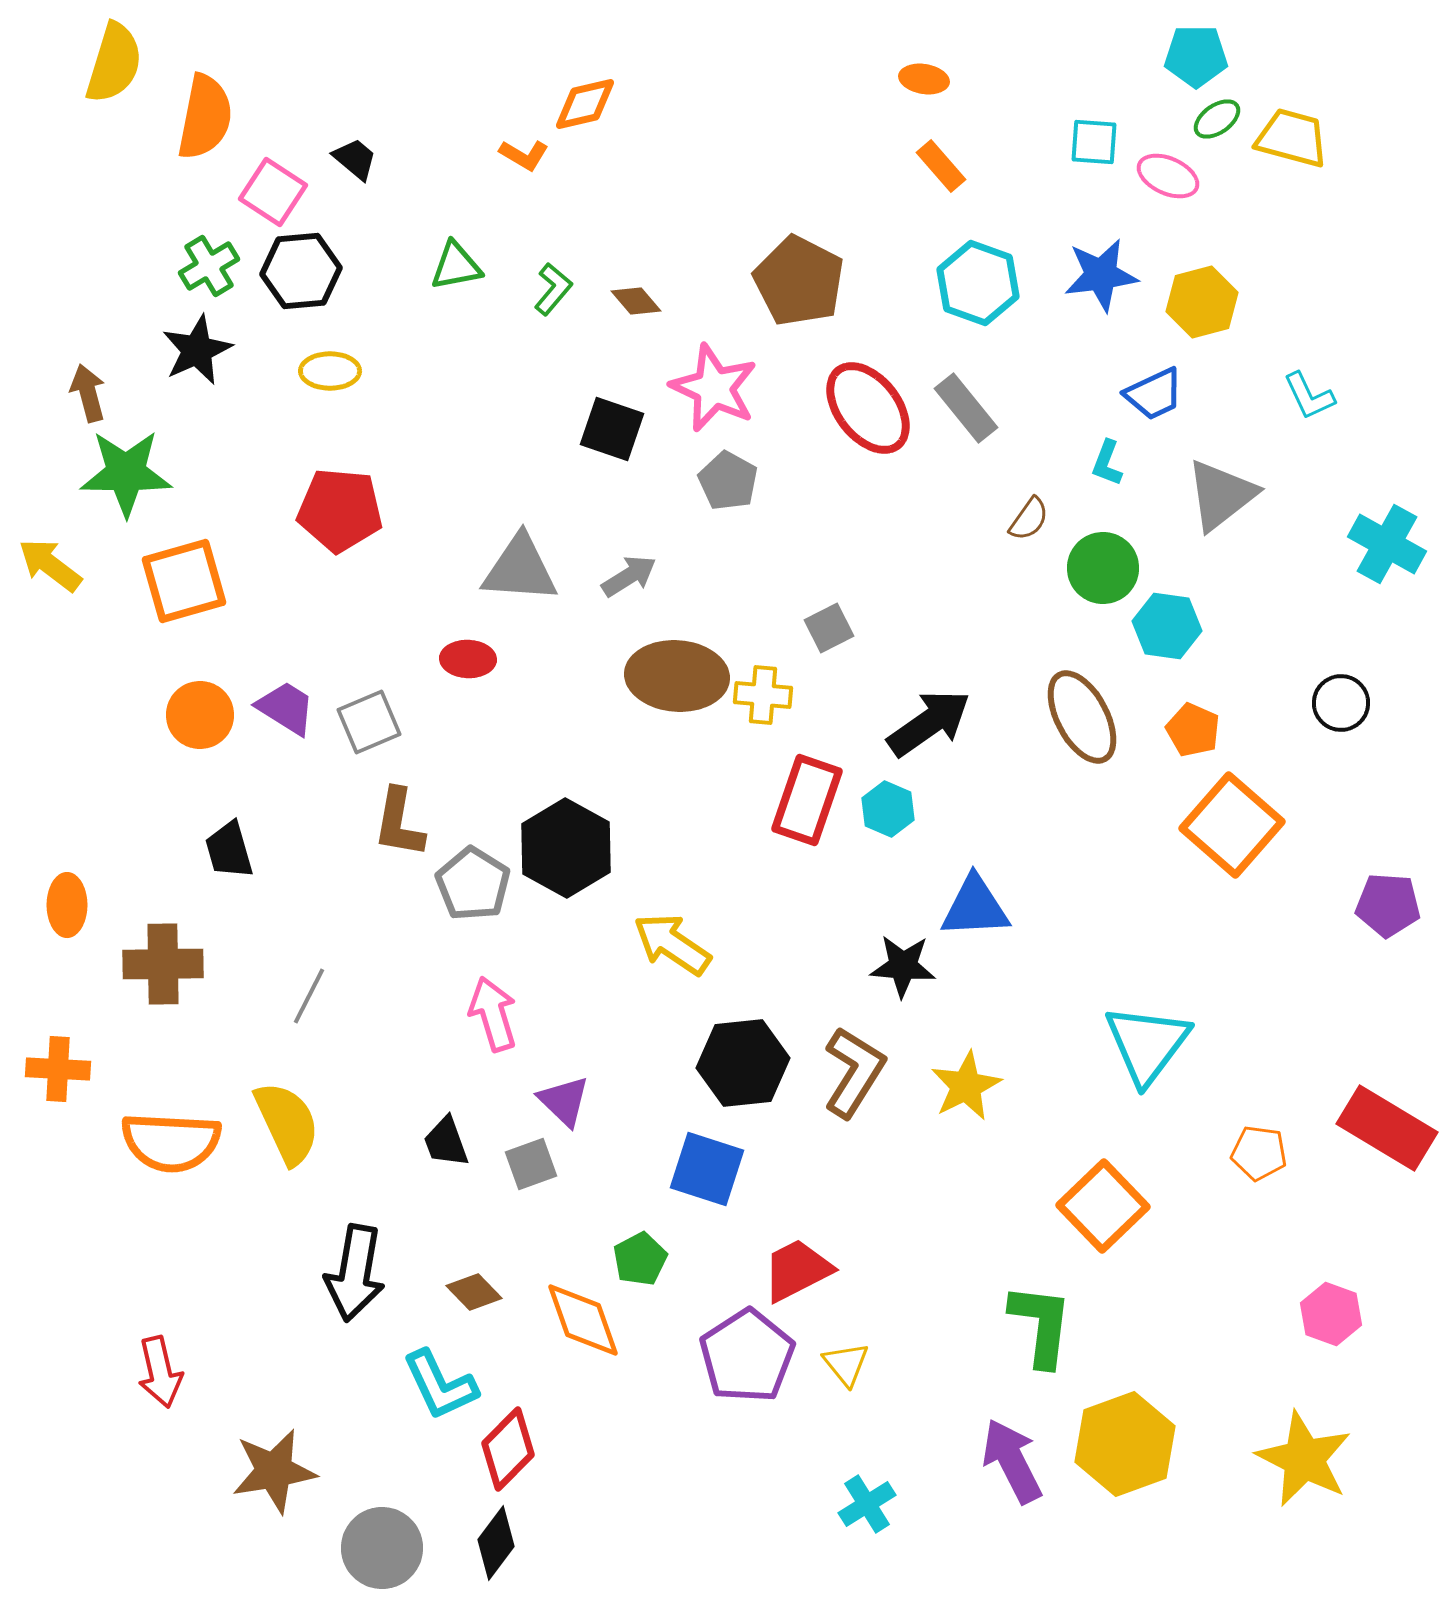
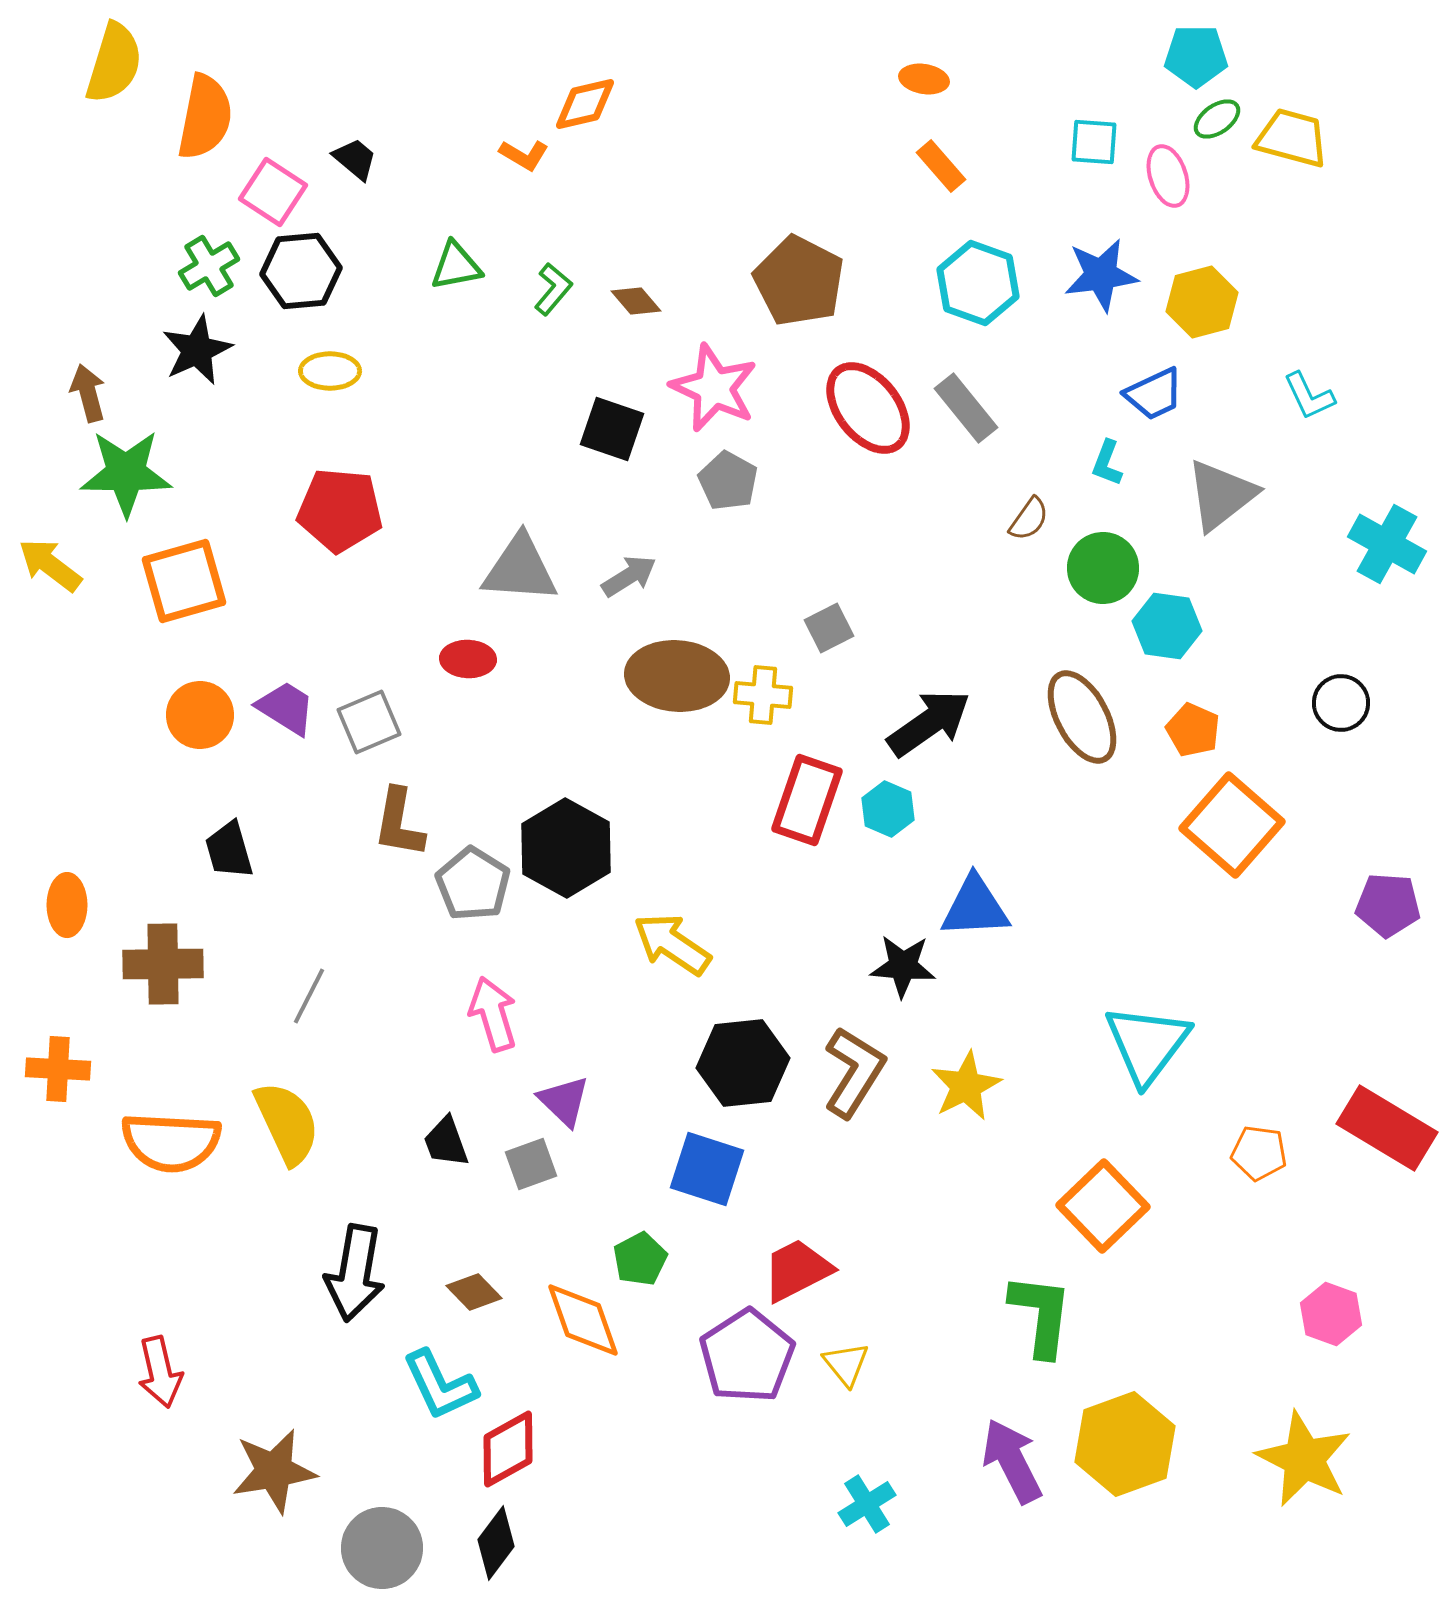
pink ellipse at (1168, 176): rotated 48 degrees clockwise
green L-shape at (1041, 1325): moved 10 px up
red diamond at (508, 1449): rotated 16 degrees clockwise
